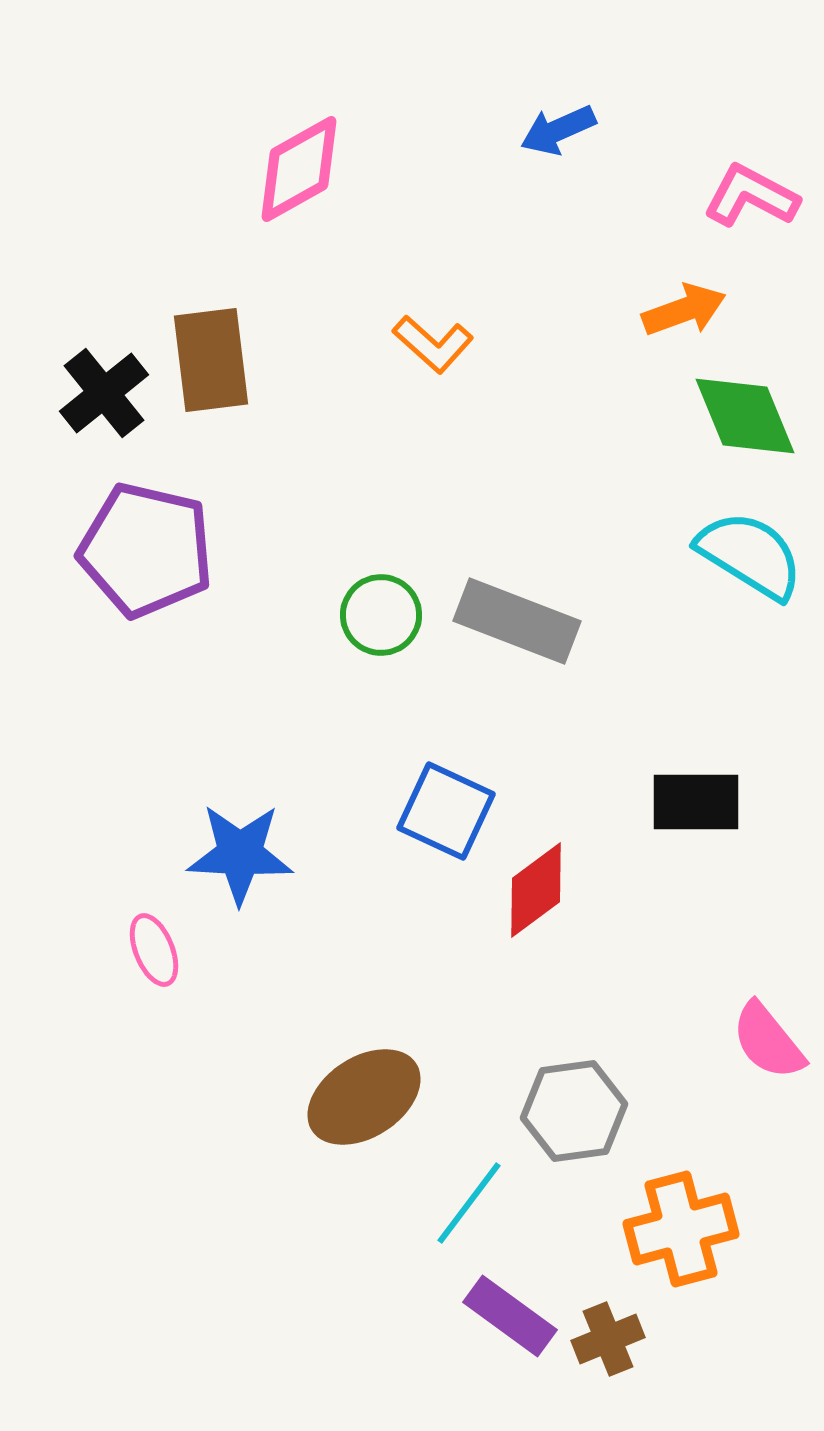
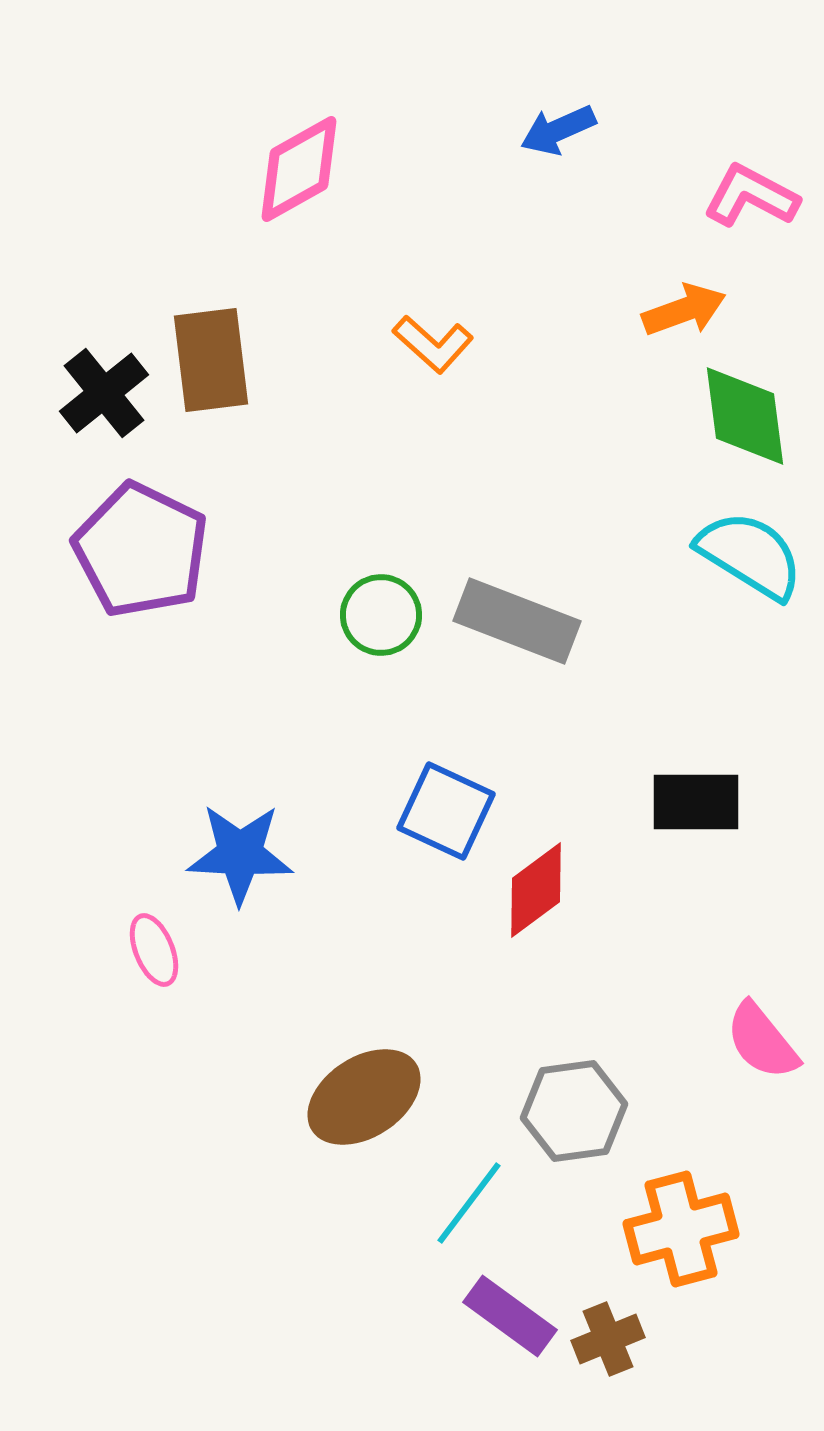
green diamond: rotated 15 degrees clockwise
purple pentagon: moved 5 px left; rotated 13 degrees clockwise
pink semicircle: moved 6 px left
